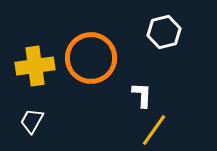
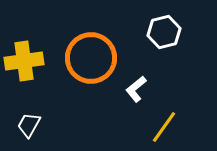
yellow cross: moved 11 px left, 5 px up
white L-shape: moved 6 px left, 6 px up; rotated 132 degrees counterclockwise
white trapezoid: moved 3 px left, 4 px down
yellow line: moved 10 px right, 3 px up
